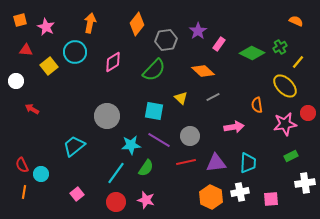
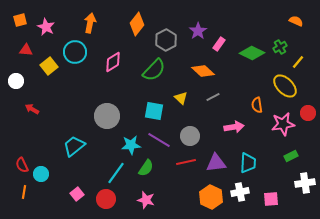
gray hexagon at (166, 40): rotated 20 degrees counterclockwise
pink star at (285, 124): moved 2 px left
red circle at (116, 202): moved 10 px left, 3 px up
